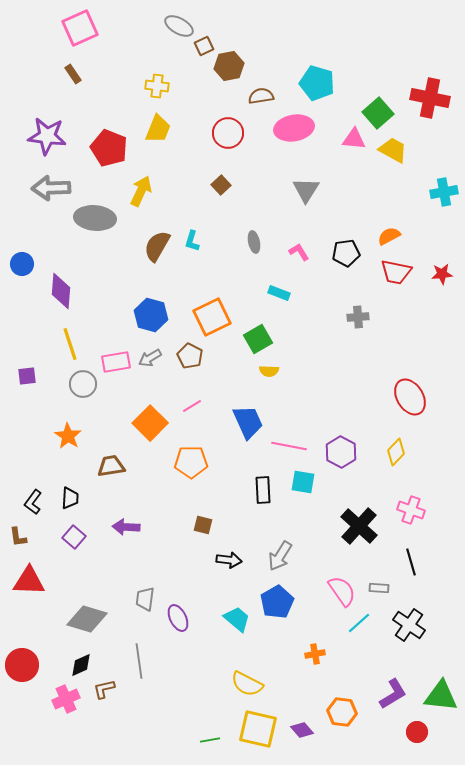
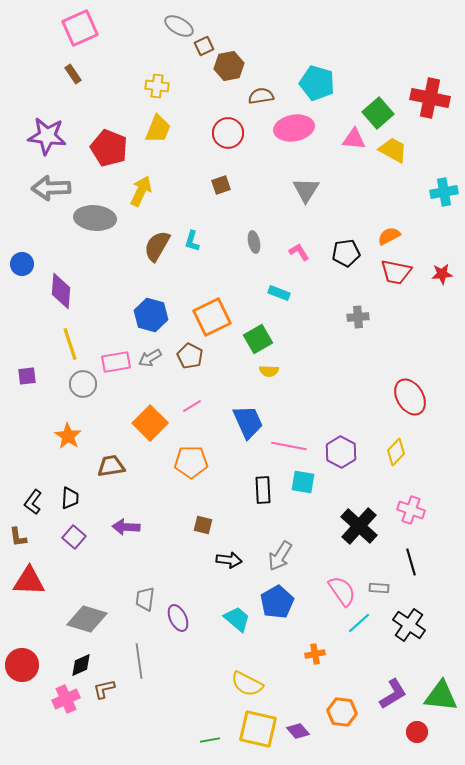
brown square at (221, 185): rotated 24 degrees clockwise
purple diamond at (302, 730): moved 4 px left, 1 px down
